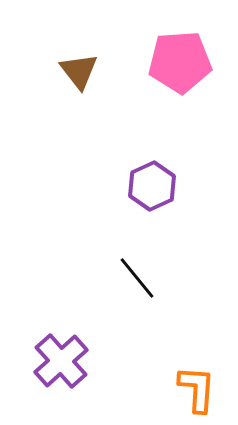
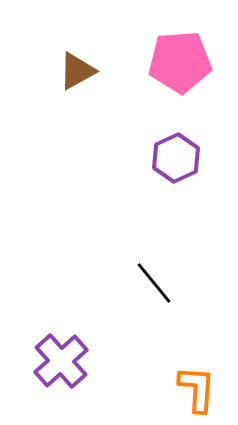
brown triangle: moved 2 px left; rotated 39 degrees clockwise
purple hexagon: moved 24 px right, 28 px up
black line: moved 17 px right, 5 px down
